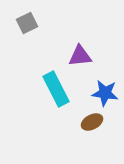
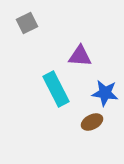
purple triangle: rotated 10 degrees clockwise
